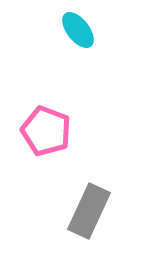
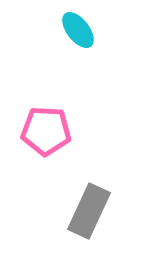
pink pentagon: rotated 18 degrees counterclockwise
